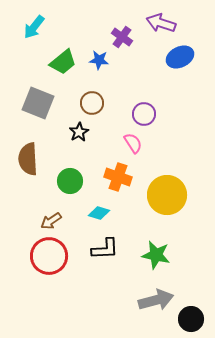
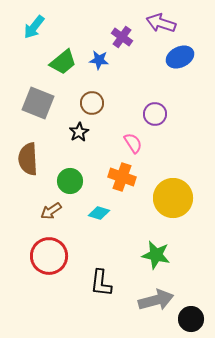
purple circle: moved 11 px right
orange cross: moved 4 px right
yellow circle: moved 6 px right, 3 px down
brown arrow: moved 10 px up
black L-shape: moved 4 px left, 34 px down; rotated 100 degrees clockwise
